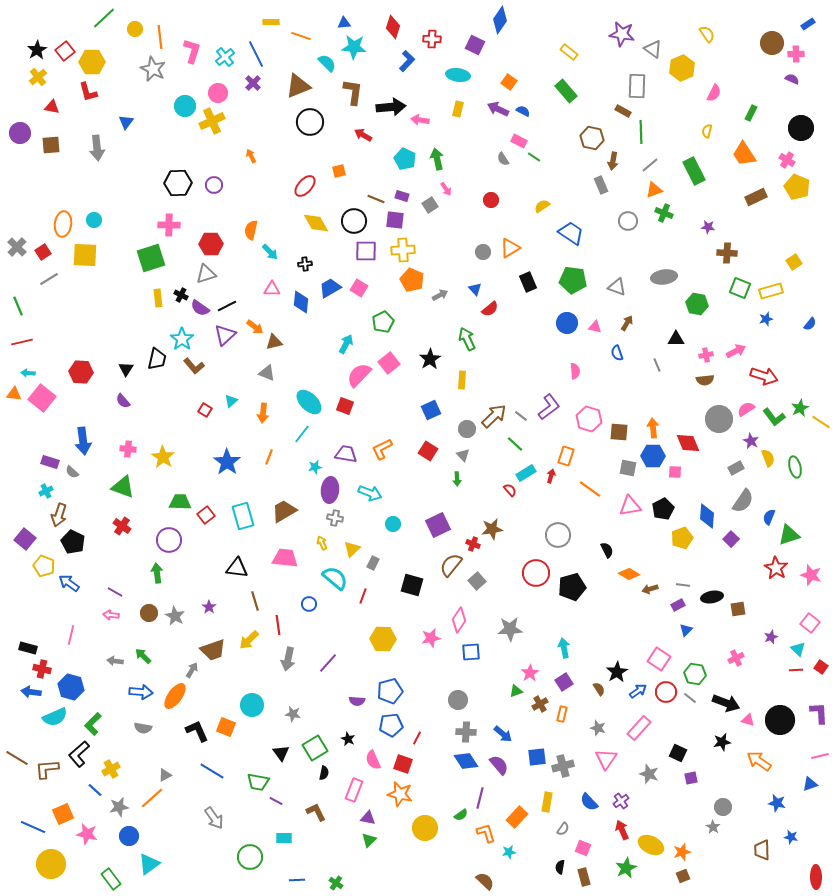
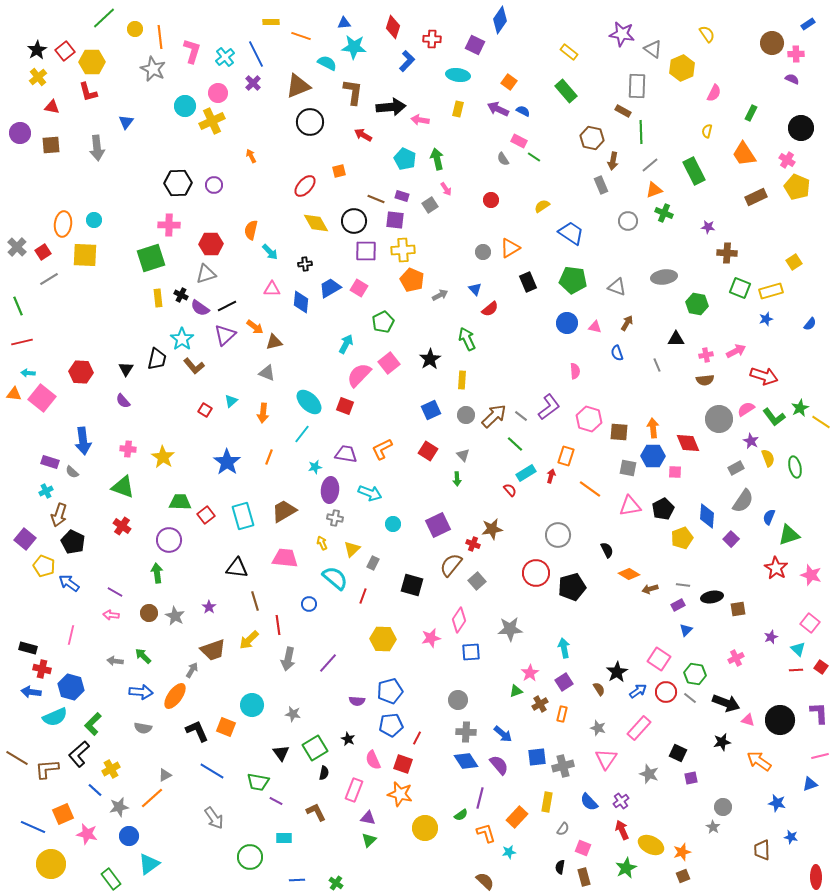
cyan semicircle at (327, 63): rotated 18 degrees counterclockwise
gray circle at (467, 429): moved 1 px left, 14 px up
